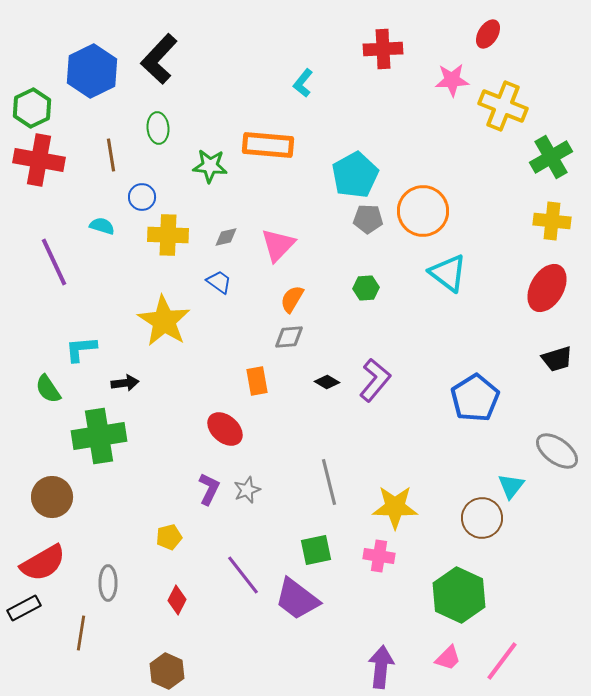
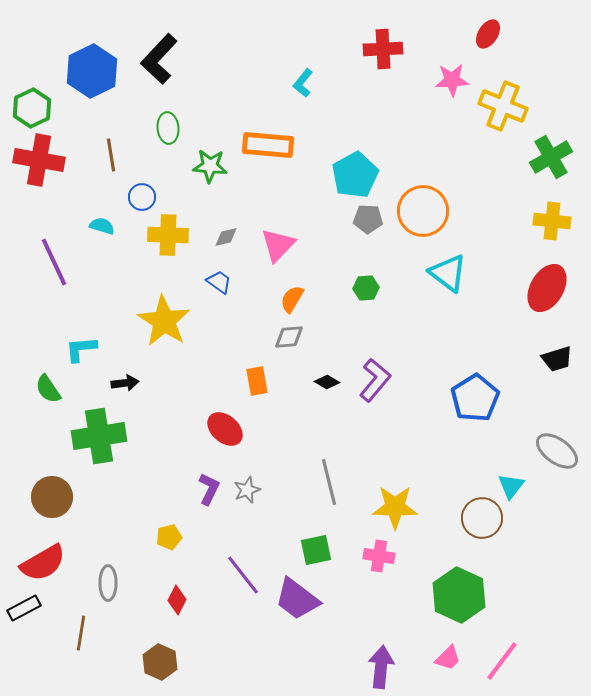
green ellipse at (158, 128): moved 10 px right
brown hexagon at (167, 671): moved 7 px left, 9 px up
